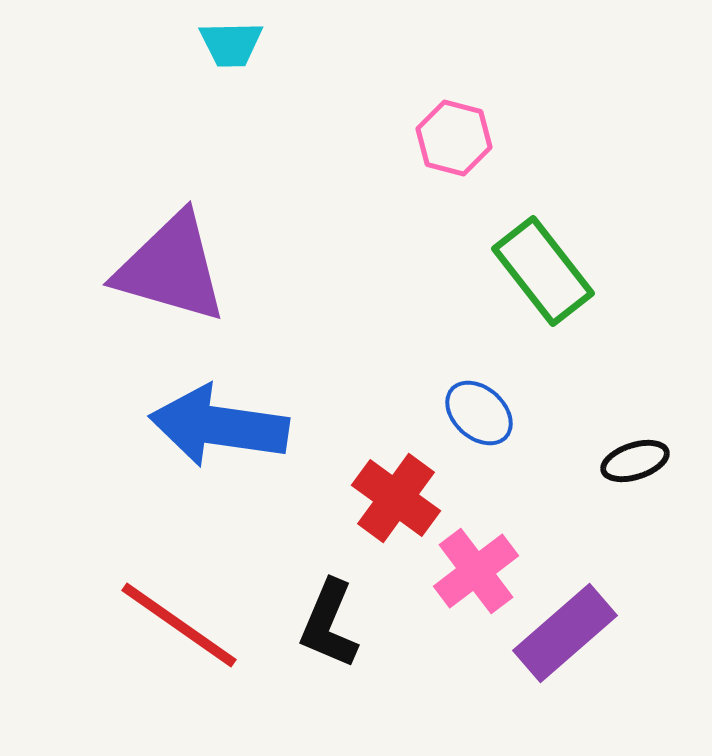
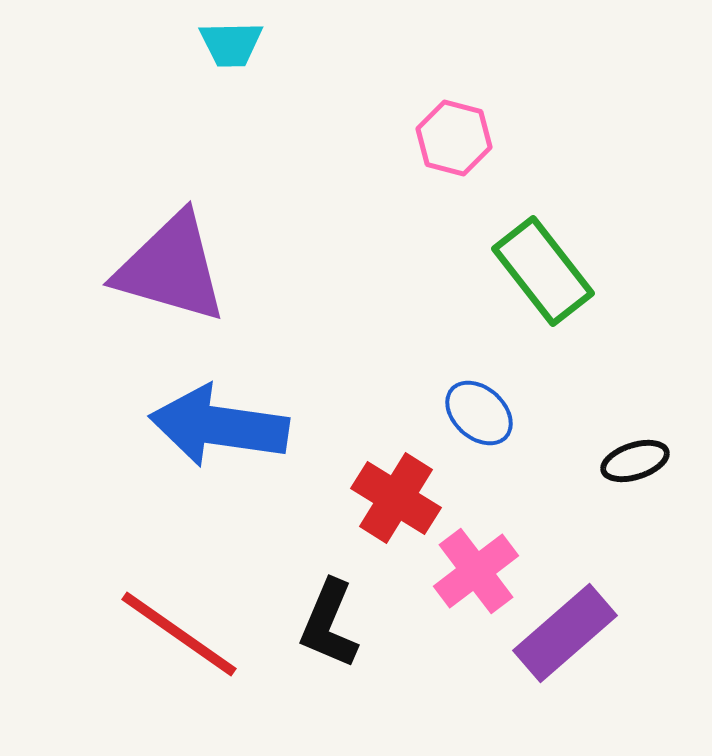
red cross: rotated 4 degrees counterclockwise
red line: moved 9 px down
